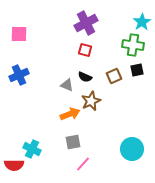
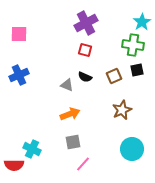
brown star: moved 31 px right, 9 px down
